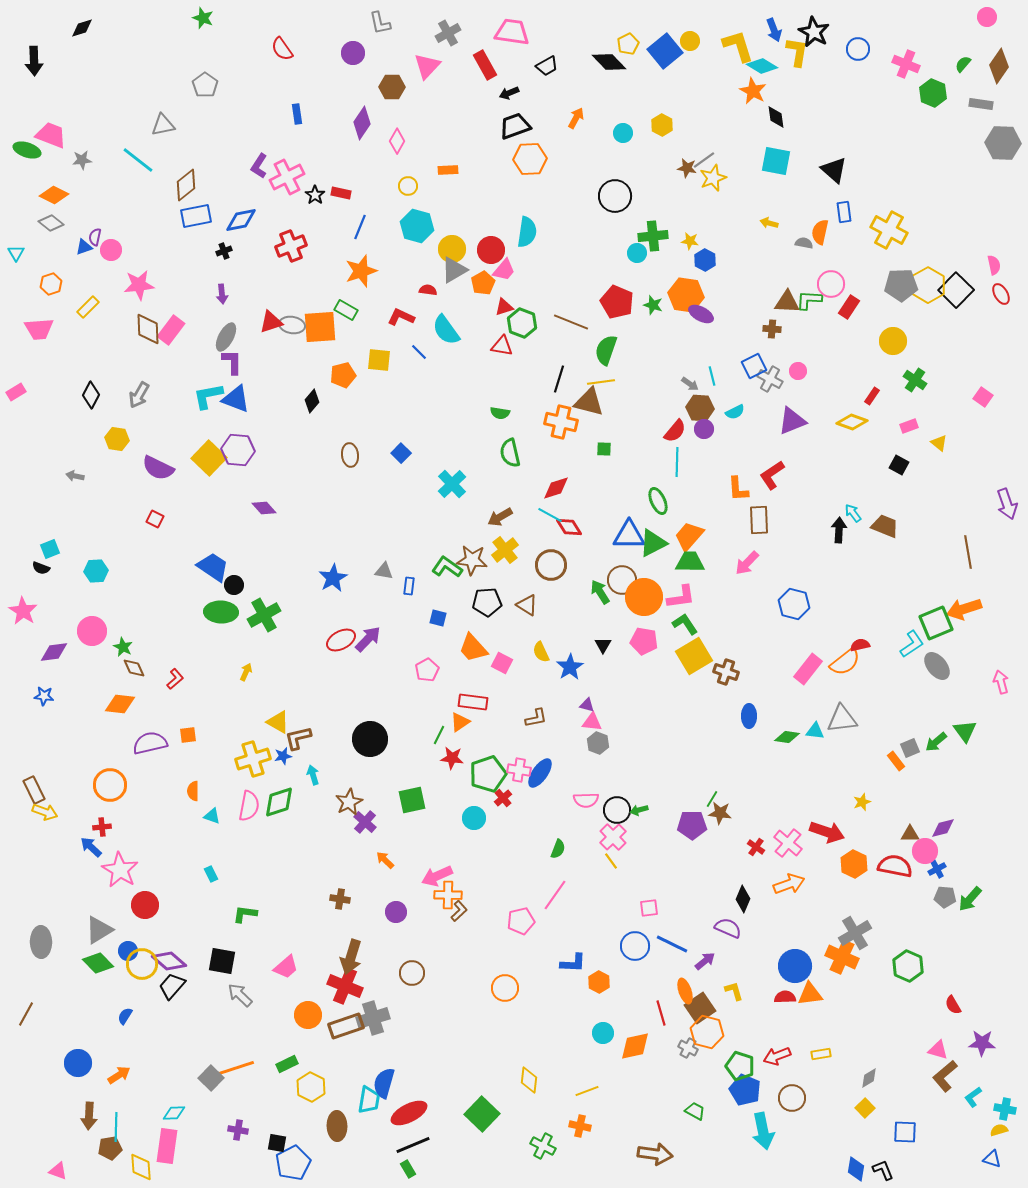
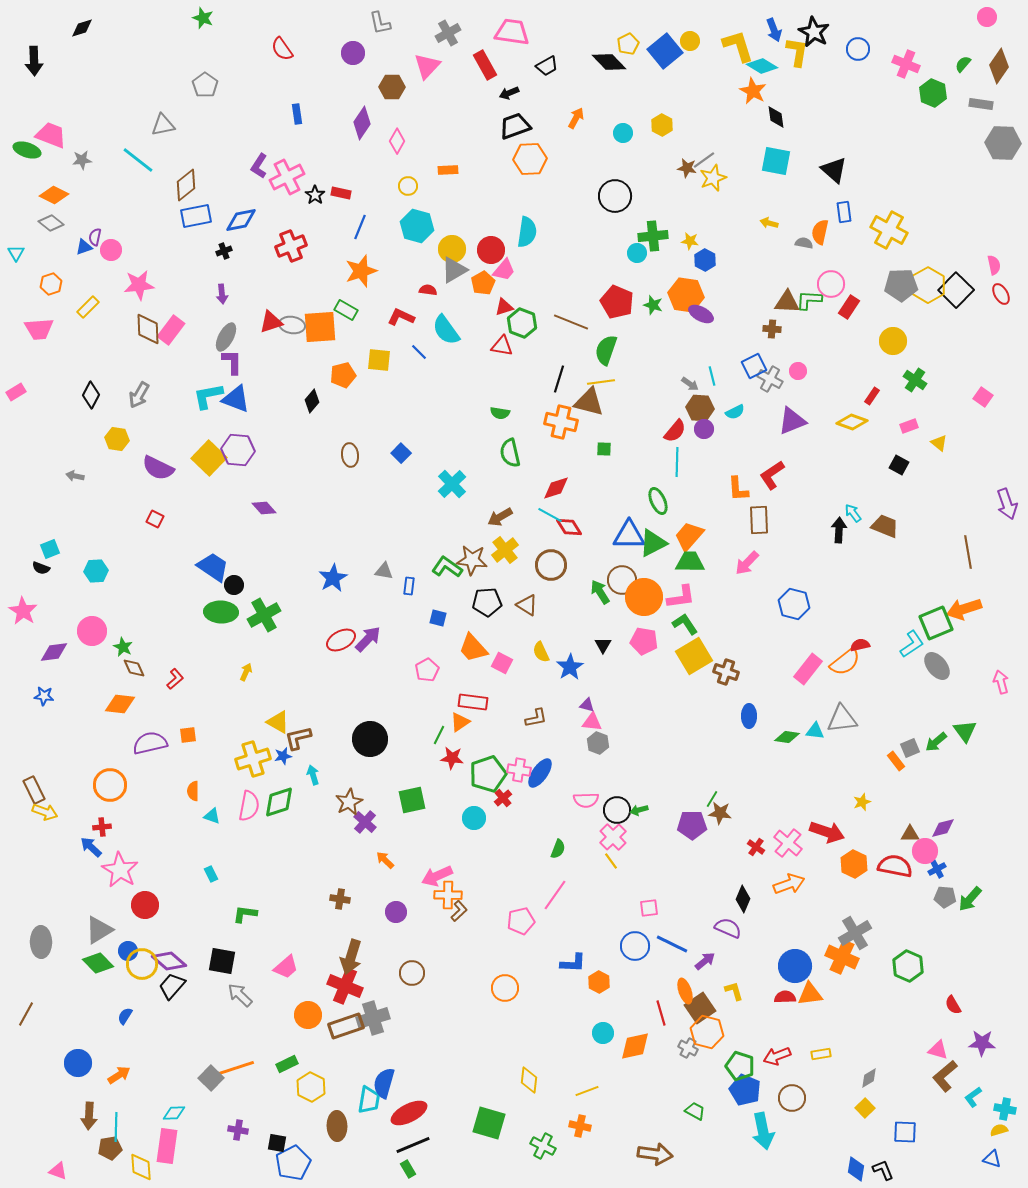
green square at (482, 1114): moved 7 px right, 9 px down; rotated 28 degrees counterclockwise
